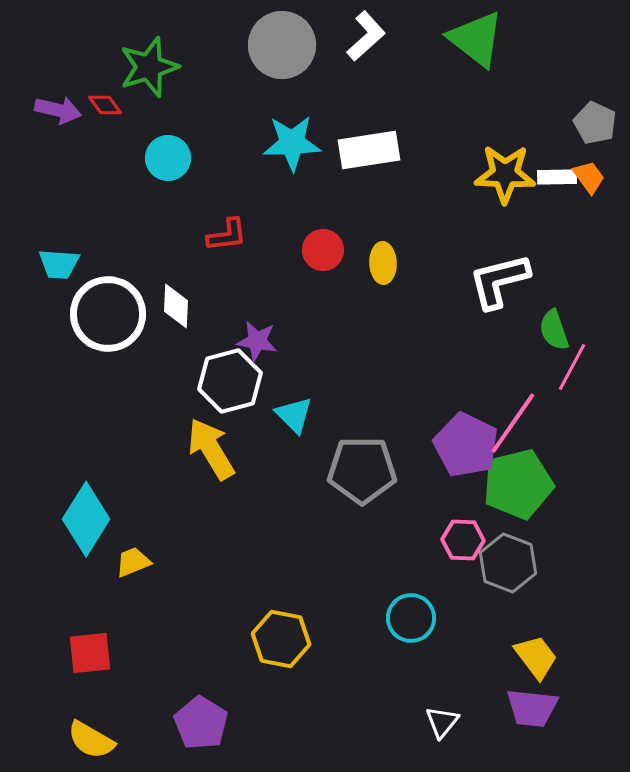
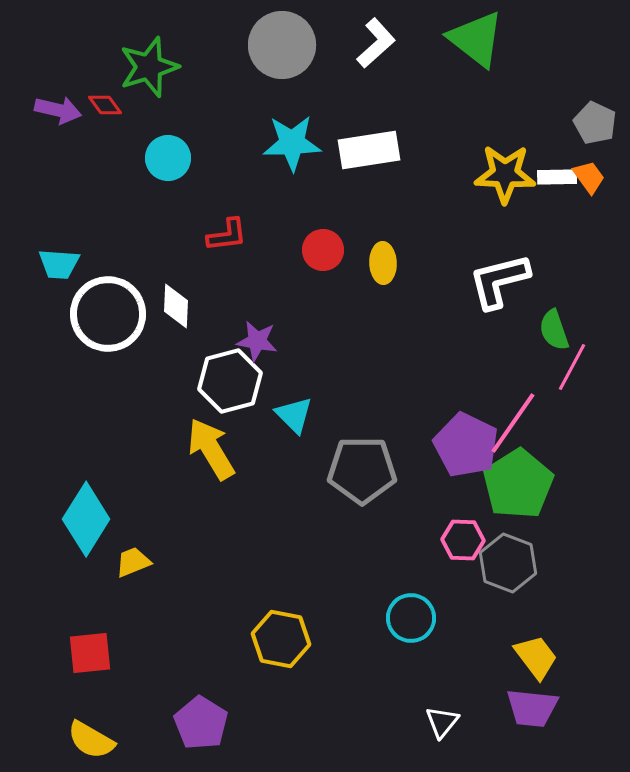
white L-shape at (366, 36): moved 10 px right, 7 px down
green pentagon at (518, 484): rotated 18 degrees counterclockwise
